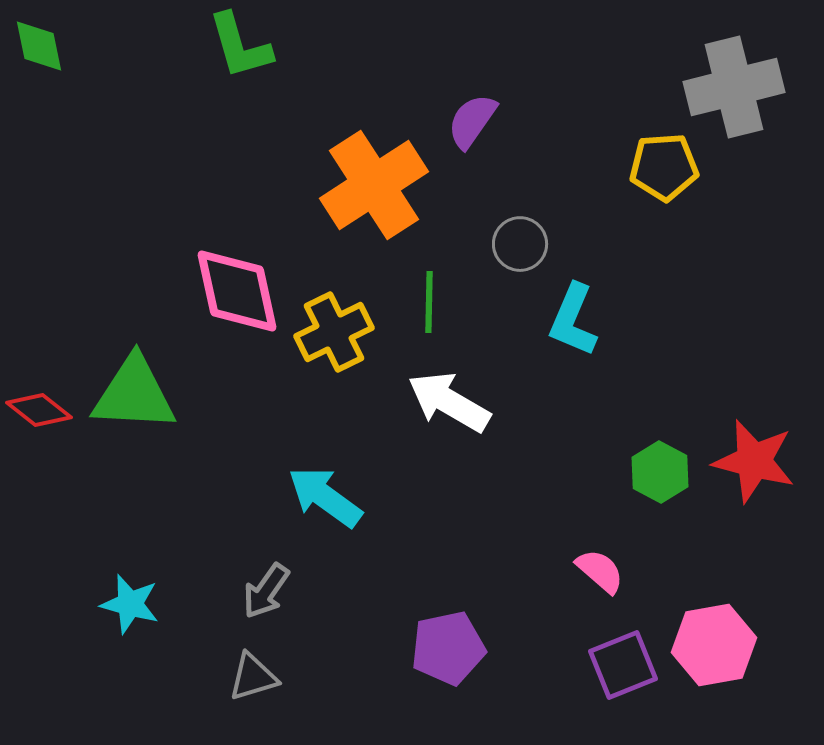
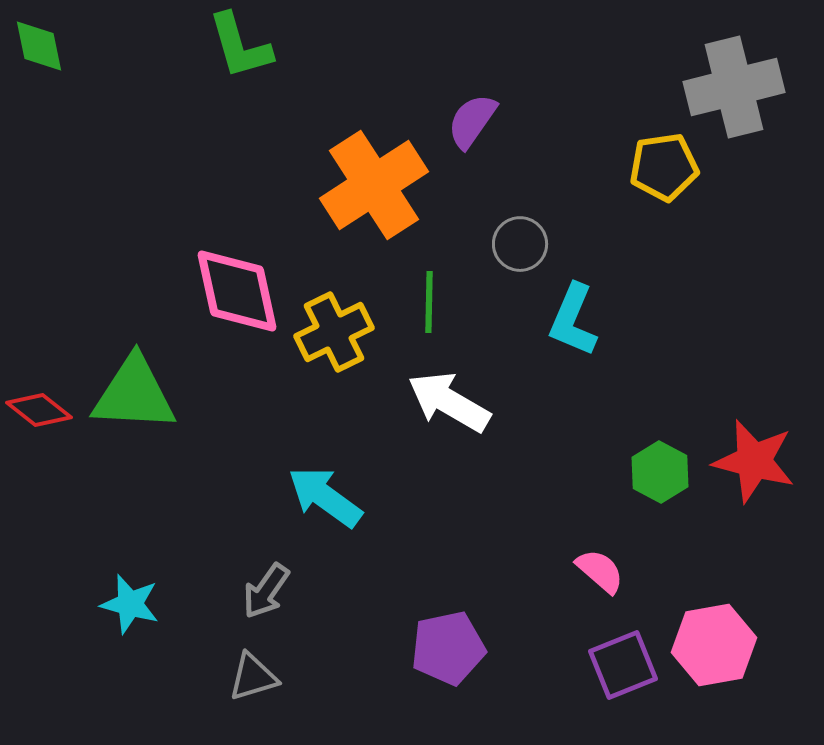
yellow pentagon: rotated 4 degrees counterclockwise
